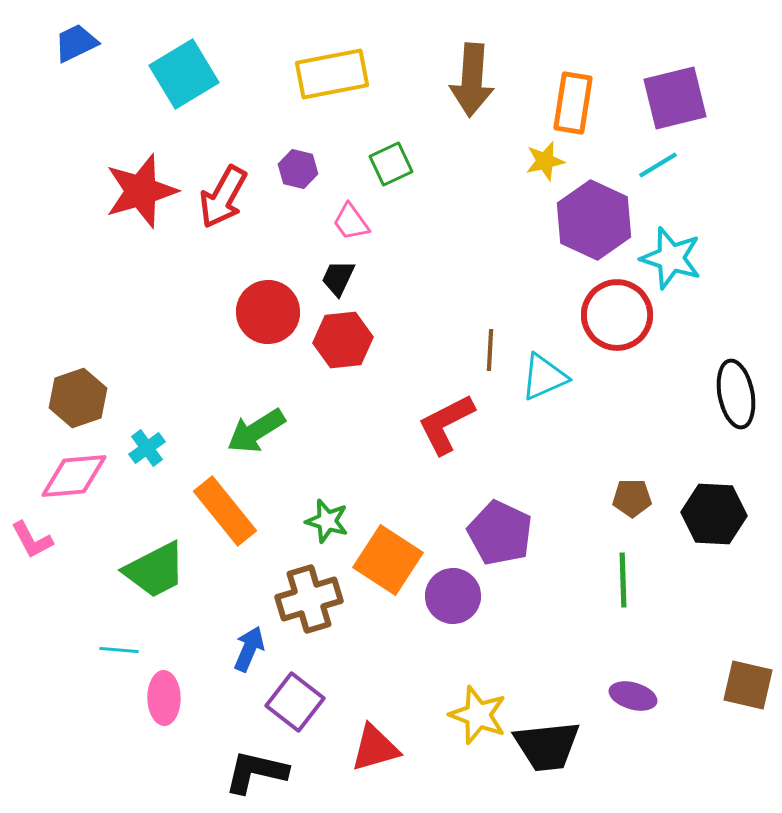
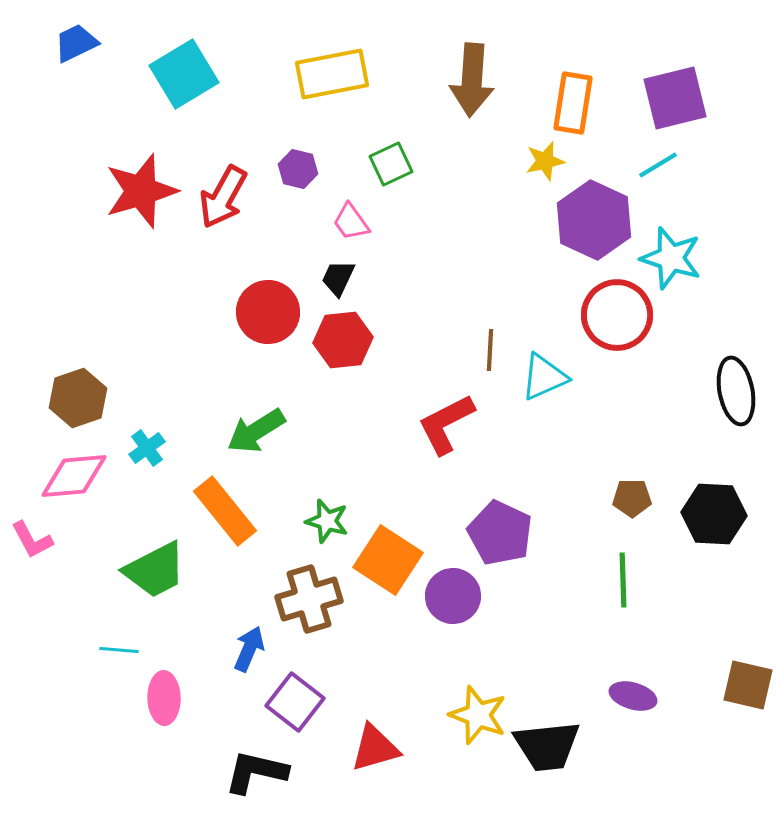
black ellipse at (736, 394): moved 3 px up
